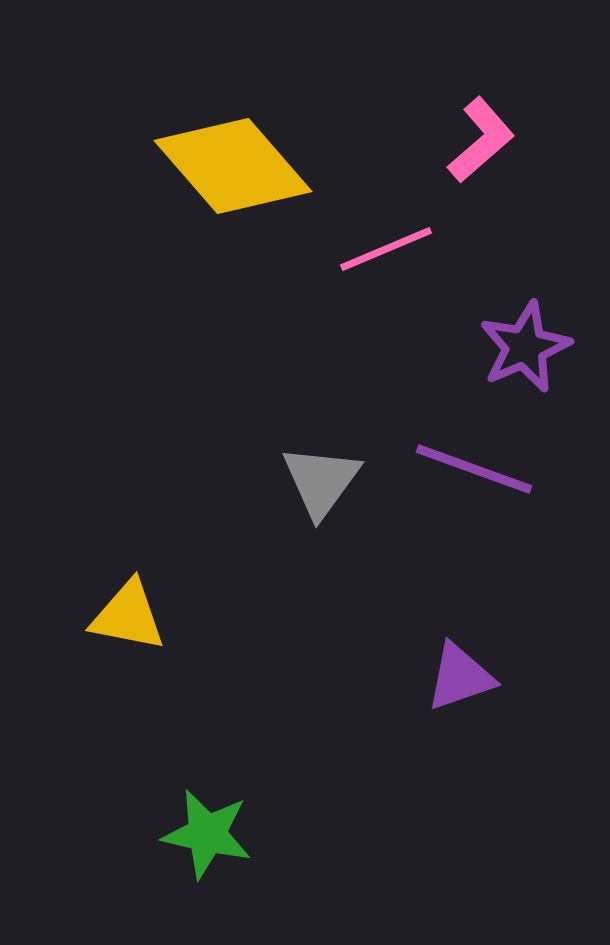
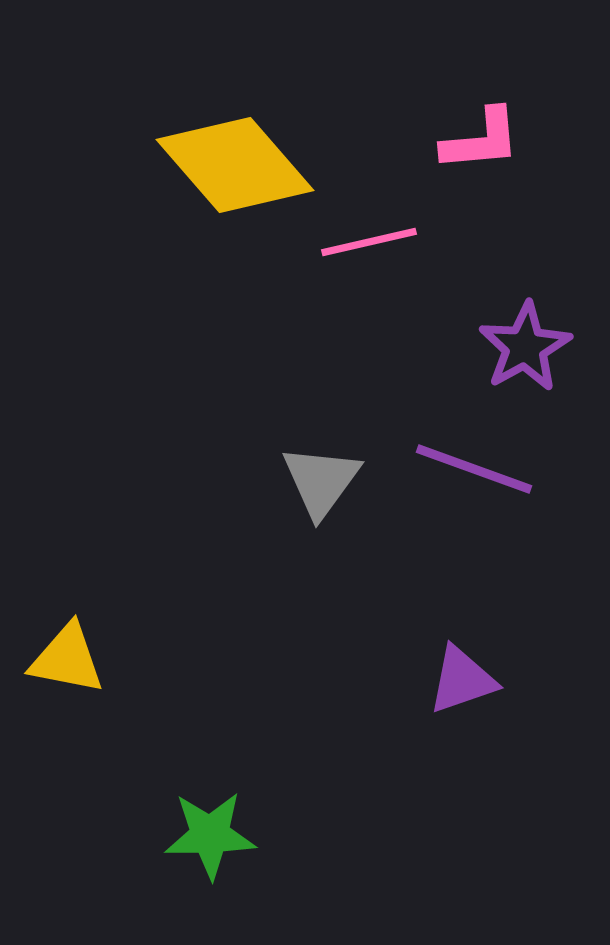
pink L-shape: rotated 36 degrees clockwise
yellow diamond: moved 2 px right, 1 px up
pink line: moved 17 px left, 7 px up; rotated 10 degrees clockwise
purple star: rotated 6 degrees counterclockwise
yellow triangle: moved 61 px left, 43 px down
purple triangle: moved 2 px right, 3 px down
green star: moved 3 px right, 1 px down; rotated 14 degrees counterclockwise
